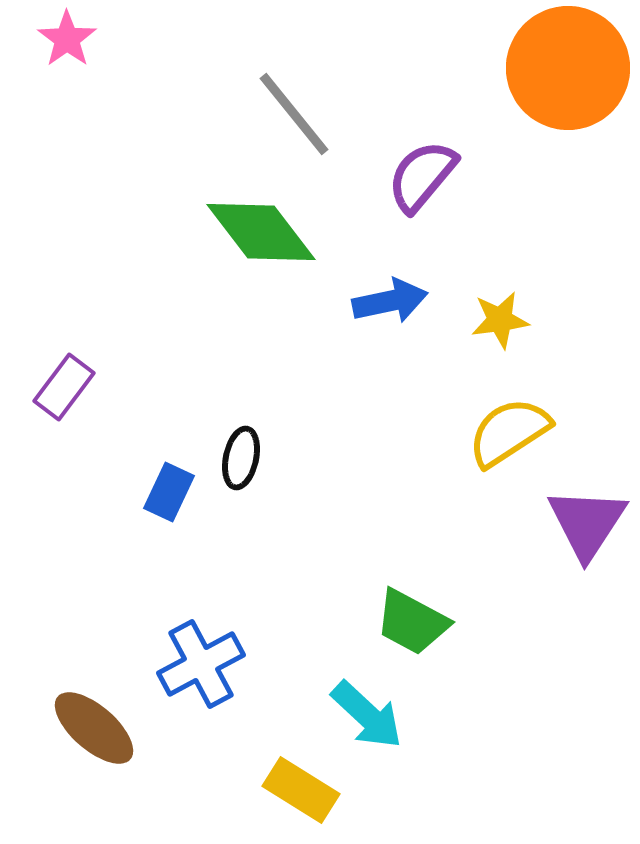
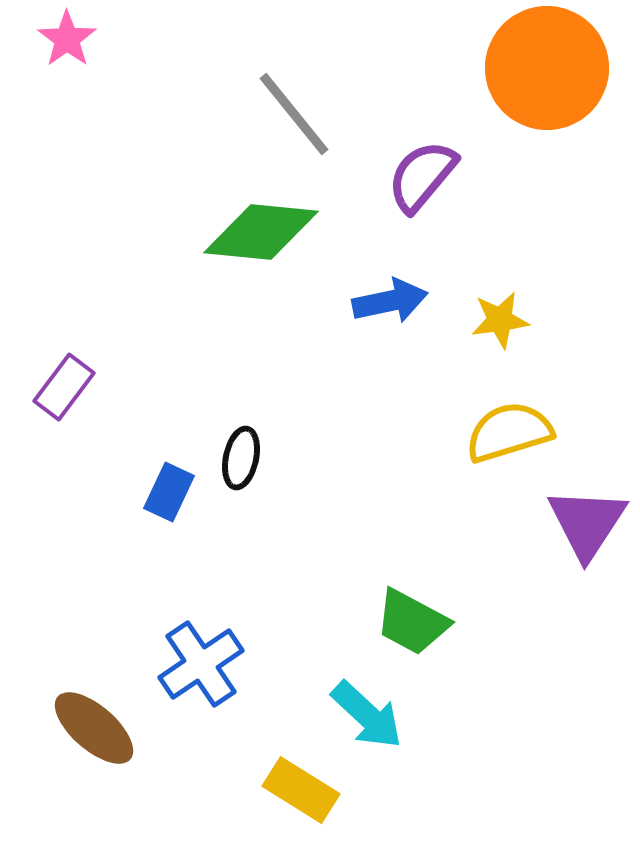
orange circle: moved 21 px left
green diamond: rotated 47 degrees counterclockwise
yellow semicircle: rotated 16 degrees clockwise
blue cross: rotated 6 degrees counterclockwise
